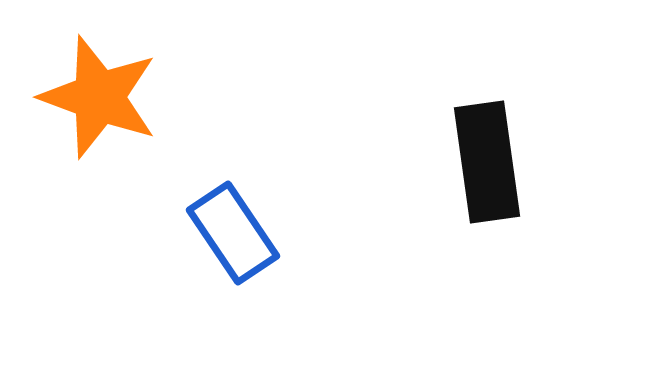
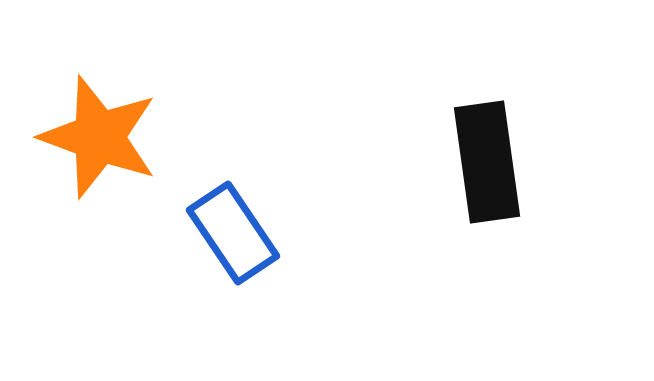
orange star: moved 40 px down
